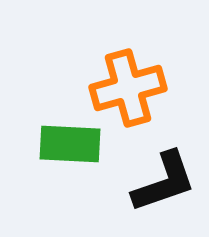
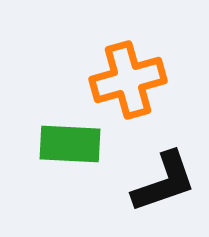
orange cross: moved 8 px up
